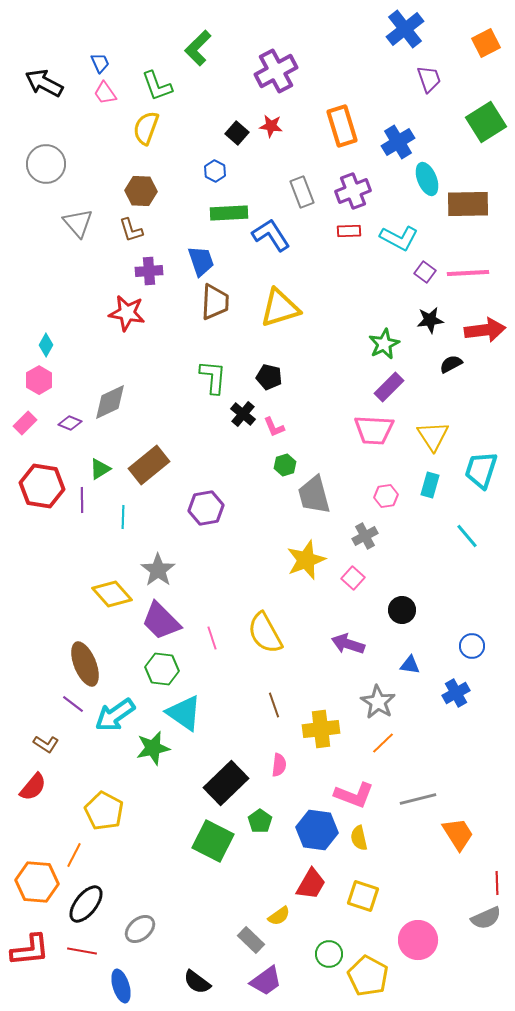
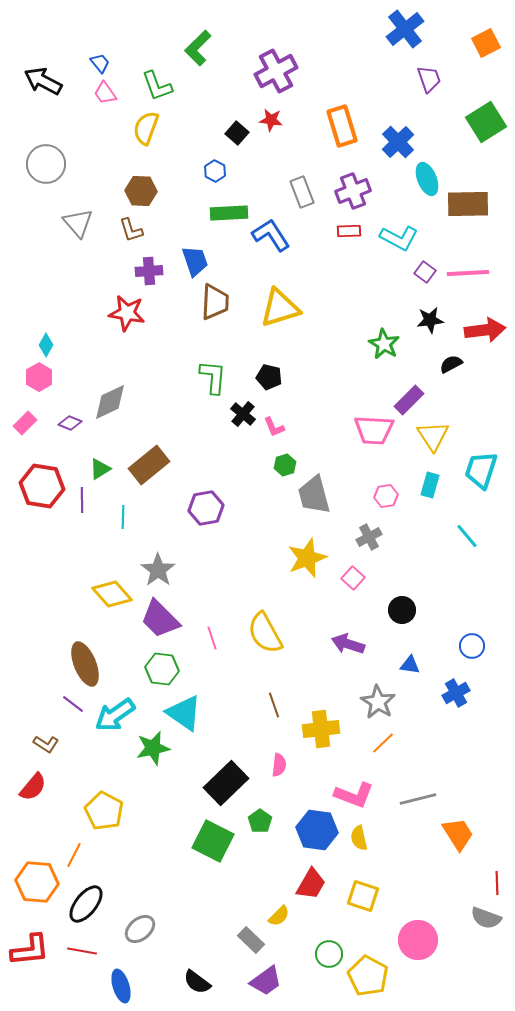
blue trapezoid at (100, 63): rotated 15 degrees counterclockwise
black arrow at (44, 83): moved 1 px left, 2 px up
red star at (271, 126): moved 6 px up
blue cross at (398, 142): rotated 12 degrees counterclockwise
blue trapezoid at (201, 261): moved 6 px left
green star at (384, 344): rotated 16 degrees counterclockwise
pink hexagon at (39, 380): moved 3 px up
purple rectangle at (389, 387): moved 20 px right, 13 px down
gray cross at (365, 536): moved 4 px right, 1 px down
yellow star at (306, 560): moved 1 px right, 2 px up
purple trapezoid at (161, 621): moved 1 px left, 2 px up
yellow semicircle at (279, 916): rotated 10 degrees counterclockwise
gray semicircle at (486, 918): rotated 44 degrees clockwise
